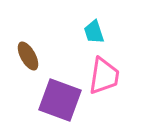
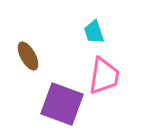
purple square: moved 2 px right, 4 px down
